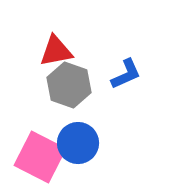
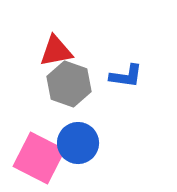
blue L-shape: moved 2 px down; rotated 32 degrees clockwise
gray hexagon: moved 1 px up
pink square: moved 1 px left, 1 px down
